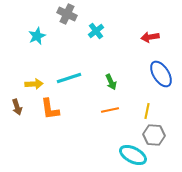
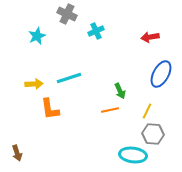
cyan cross: rotated 14 degrees clockwise
blue ellipse: rotated 60 degrees clockwise
green arrow: moved 9 px right, 9 px down
brown arrow: moved 46 px down
yellow line: rotated 14 degrees clockwise
gray hexagon: moved 1 px left, 1 px up
cyan ellipse: rotated 20 degrees counterclockwise
